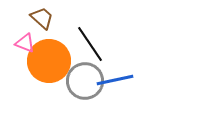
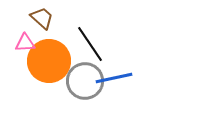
pink triangle: rotated 25 degrees counterclockwise
blue line: moved 1 px left, 2 px up
